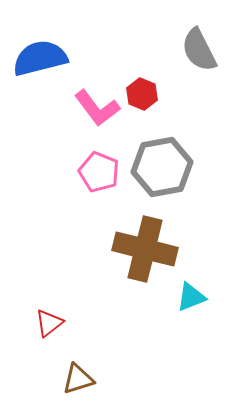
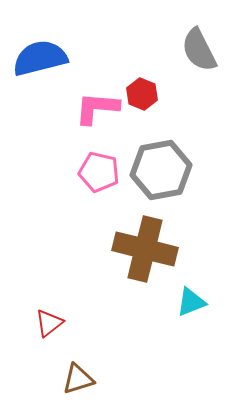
pink L-shape: rotated 132 degrees clockwise
gray hexagon: moved 1 px left, 3 px down
pink pentagon: rotated 9 degrees counterclockwise
cyan triangle: moved 5 px down
